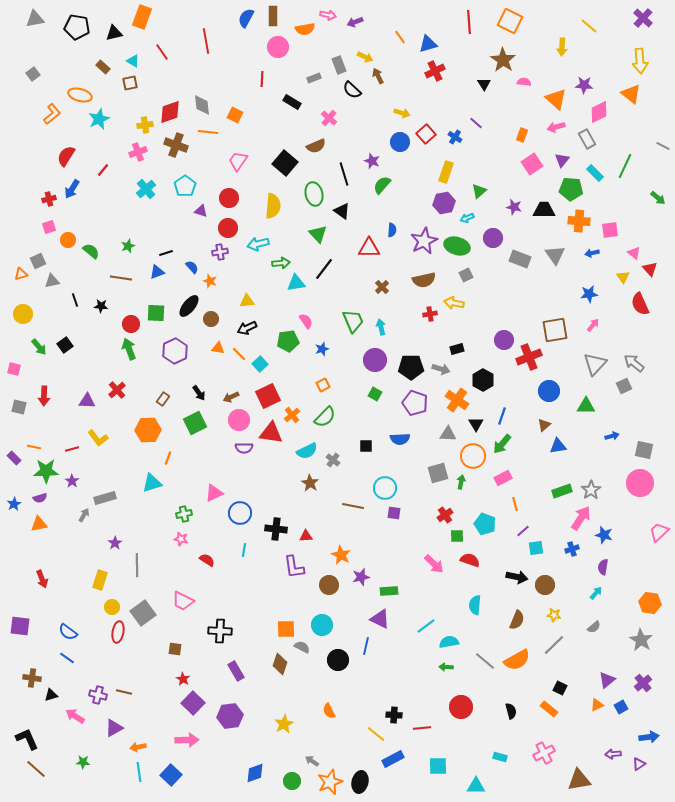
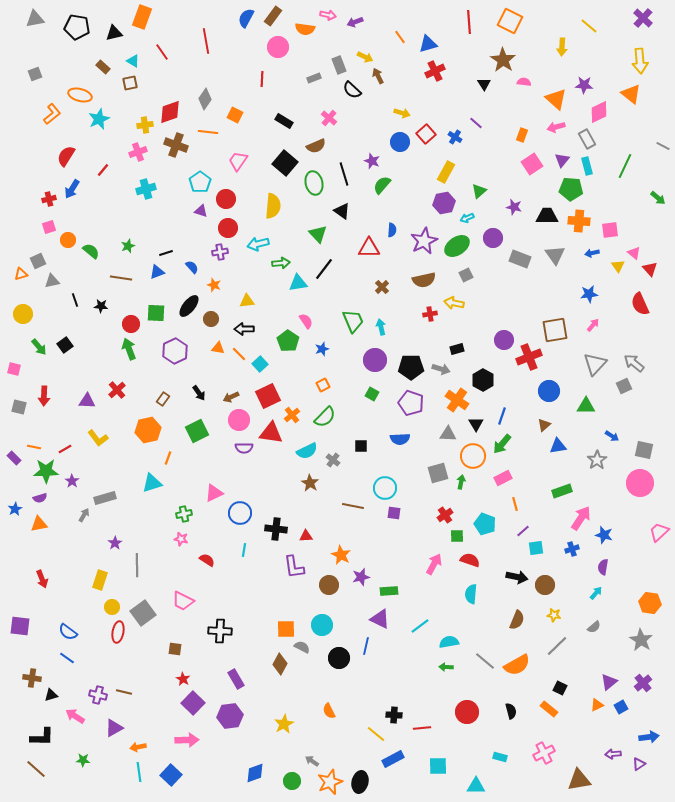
brown rectangle at (273, 16): rotated 36 degrees clockwise
orange semicircle at (305, 29): rotated 18 degrees clockwise
gray square at (33, 74): moved 2 px right; rotated 16 degrees clockwise
black rectangle at (292, 102): moved 8 px left, 19 px down
gray diamond at (202, 105): moved 3 px right, 6 px up; rotated 40 degrees clockwise
yellow rectangle at (446, 172): rotated 10 degrees clockwise
cyan rectangle at (595, 173): moved 8 px left, 7 px up; rotated 30 degrees clockwise
cyan pentagon at (185, 186): moved 15 px right, 4 px up
cyan cross at (146, 189): rotated 24 degrees clockwise
green ellipse at (314, 194): moved 11 px up
red circle at (229, 198): moved 3 px left, 1 px down
black trapezoid at (544, 210): moved 3 px right, 6 px down
green ellipse at (457, 246): rotated 50 degrees counterclockwise
yellow triangle at (623, 277): moved 5 px left, 11 px up
orange star at (210, 281): moved 4 px right, 4 px down
cyan triangle at (296, 283): moved 2 px right
black arrow at (247, 328): moved 3 px left, 1 px down; rotated 24 degrees clockwise
green pentagon at (288, 341): rotated 30 degrees counterclockwise
green square at (375, 394): moved 3 px left
purple pentagon at (415, 403): moved 4 px left
green square at (195, 423): moved 2 px right, 8 px down
orange hexagon at (148, 430): rotated 10 degrees counterclockwise
blue arrow at (612, 436): rotated 48 degrees clockwise
black square at (366, 446): moved 5 px left
red line at (72, 449): moved 7 px left; rotated 16 degrees counterclockwise
gray star at (591, 490): moved 6 px right, 30 px up
blue star at (14, 504): moved 1 px right, 5 px down
pink arrow at (434, 564): rotated 105 degrees counterclockwise
cyan semicircle at (475, 605): moved 4 px left, 11 px up
cyan line at (426, 626): moved 6 px left
gray line at (554, 645): moved 3 px right, 1 px down
black circle at (338, 660): moved 1 px right, 2 px up
orange semicircle at (517, 660): moved 5 px down
brown diamond at (280, 664): rotated 10 degrees clockwise
purple rectangle at (236, 671): moved 8 px down
purple triangle at (607, 680): moved 2 px right, 2 px down
red circle at (461, 707): moved 6 px right, 5 px down
black L-shape at (27, 739): moved 15 px right, 2 px up; rotated 115 degrees clockwise
green star at (83, 762): moved 2 px up
